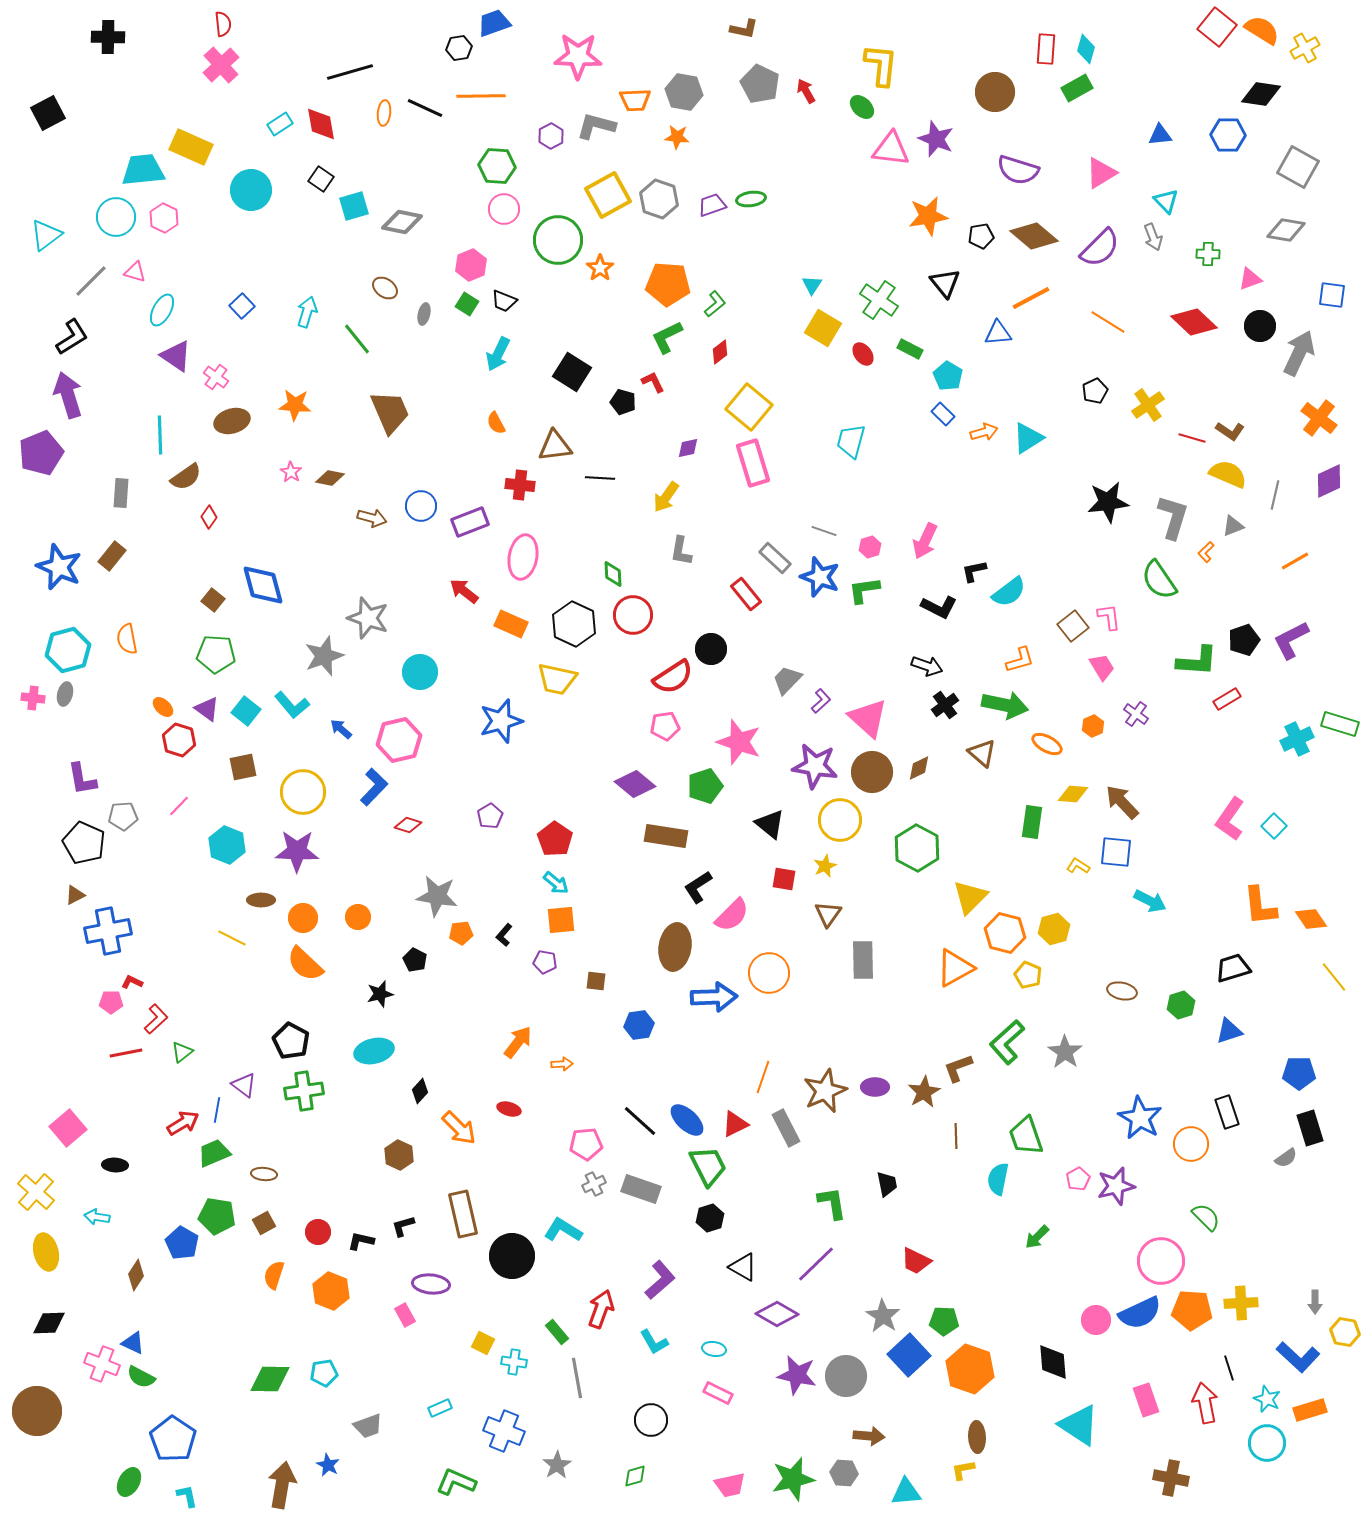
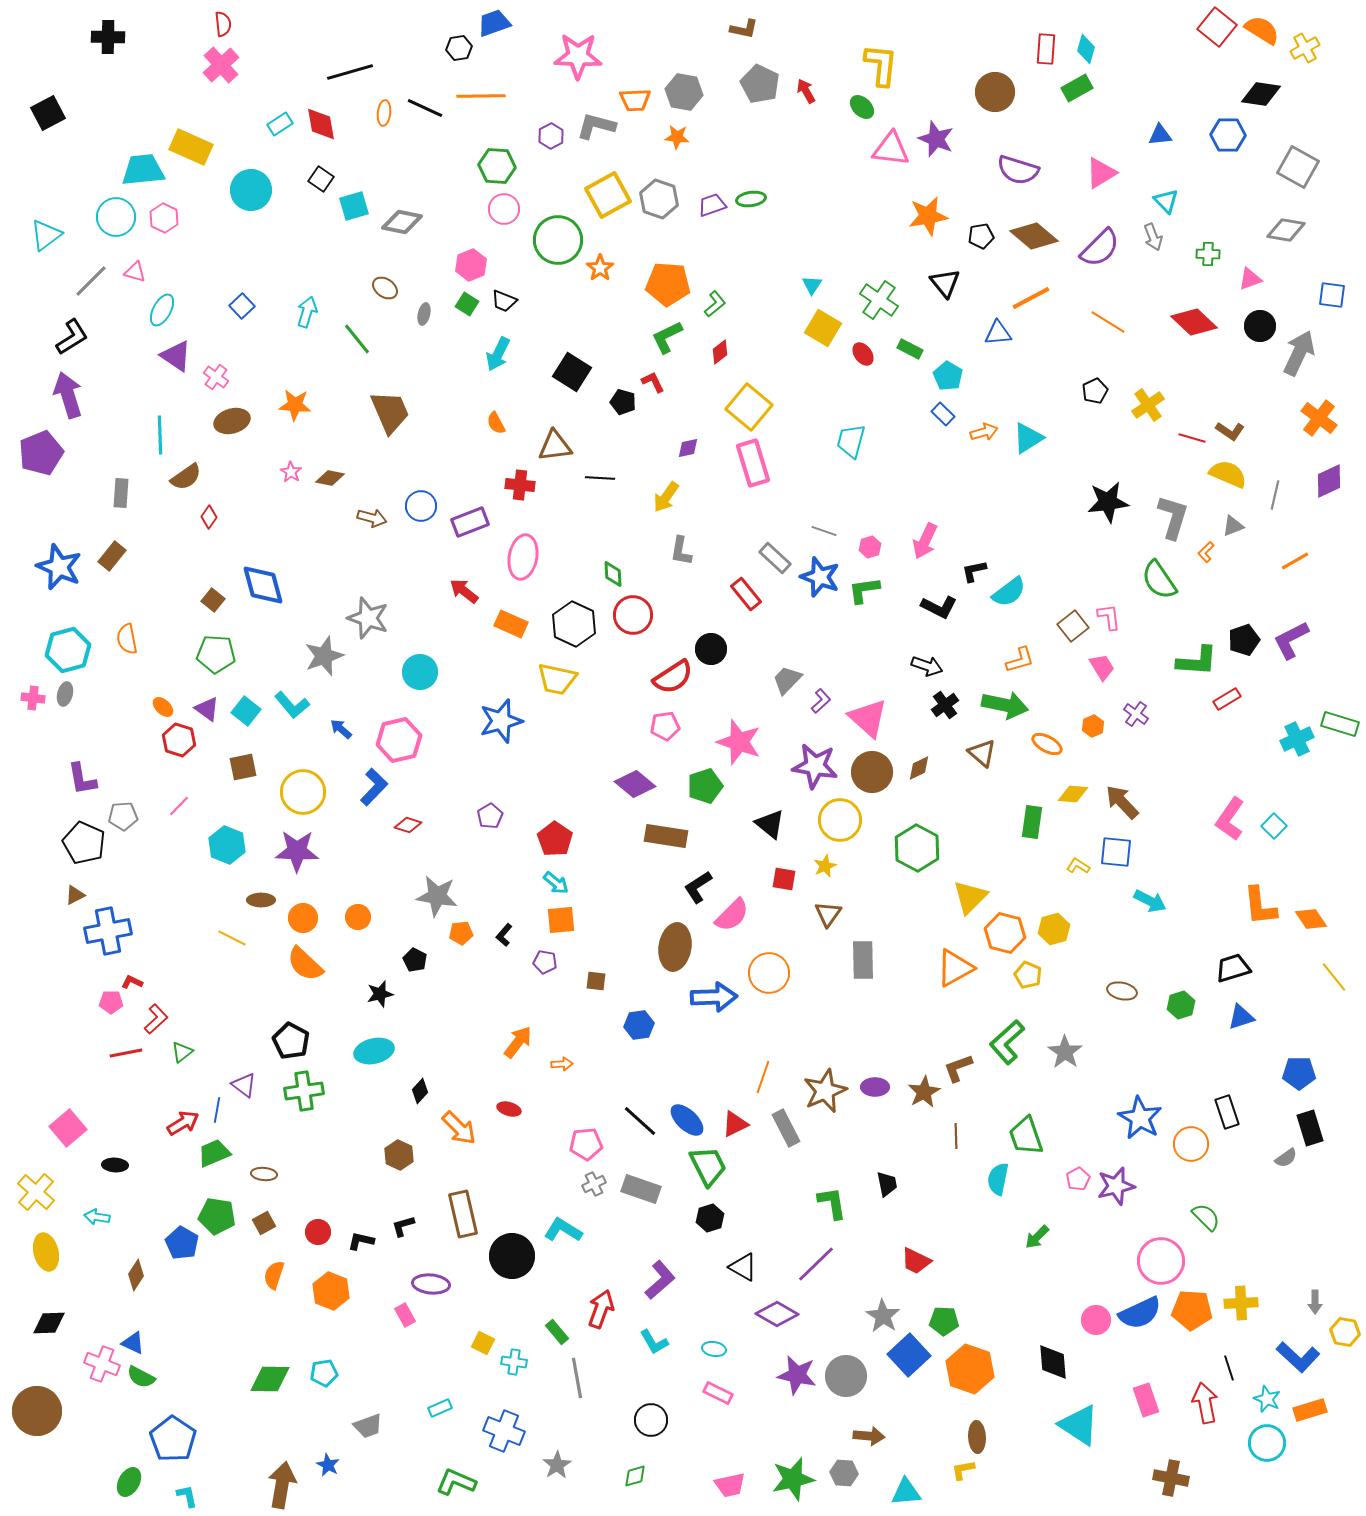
blue triangle at (1229, 1031): moved 12 px right, 14 px up
